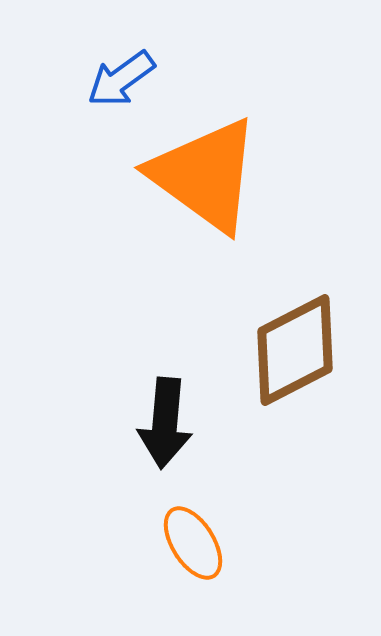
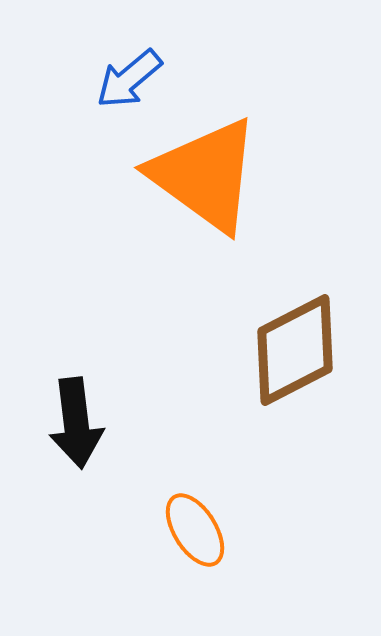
blue arrow: moved 8 px right; rotated 4 degrees counterclockwise
black arrow: moved 89 px left; rotated 12 degrees counterclockwise
orange ellipse: moved 2 px right, 13 px up
